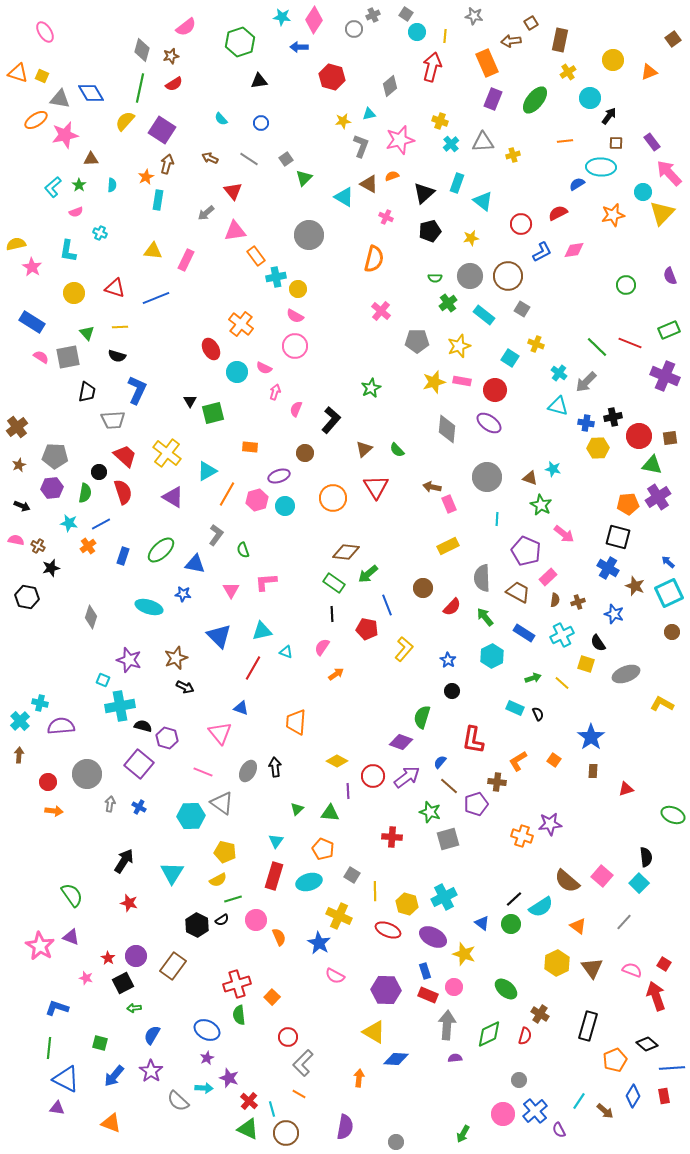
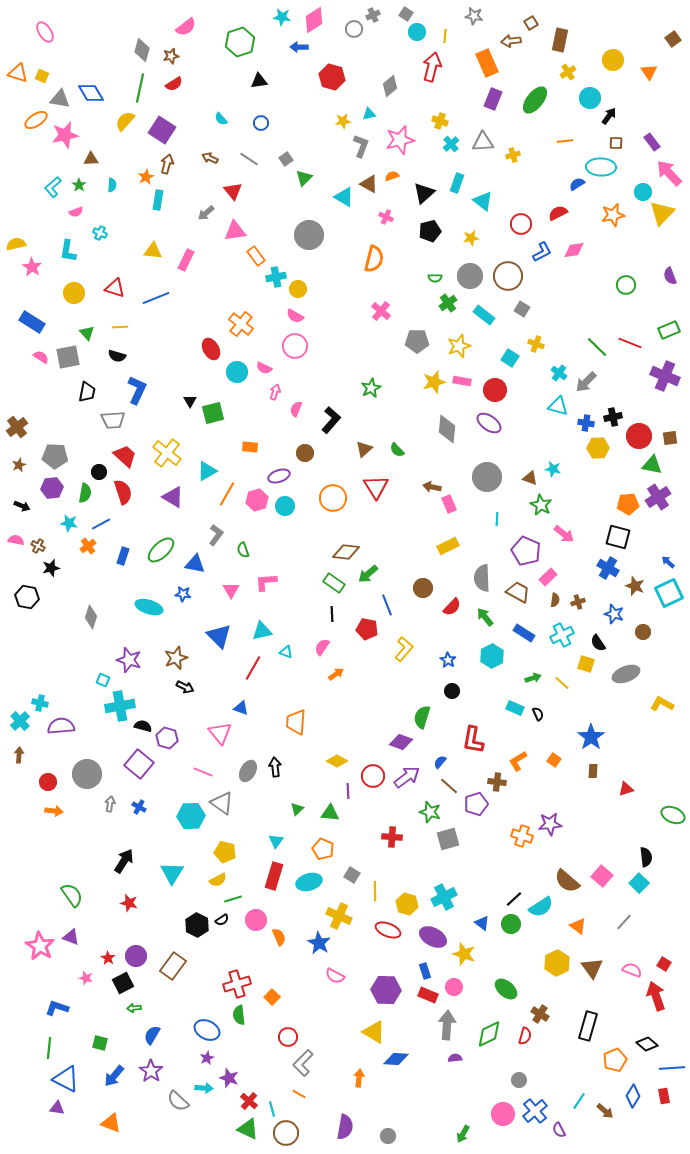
pink diamond at (314, 20): rotated 24 degrees clockwise
orange triangle at (649, 72): rotated 42 degrees counterclockwise
brown circle at (672, 632): moved 29 px left
gray circle at (396, 1142): moved 8 px left, 6 px up
